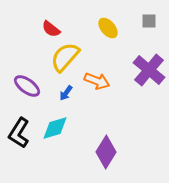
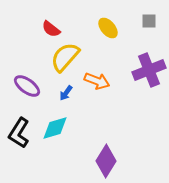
purple cross: rotated 28 degrees clockwise
purple diamond: moved 9 px down
